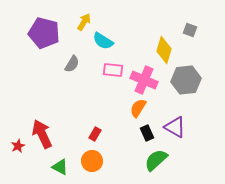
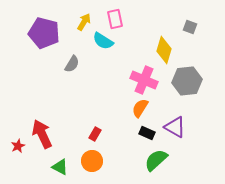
gray square: moved 3 px up
pink rectangle: moved 2 px right, 51 px up; rotated 72 degrees clockwise
gray hexagon: moved 1 px right, 1 px down
orange semicircle: moved 2 px right
black rectangle: rotated 42 degrees counterclockwise
